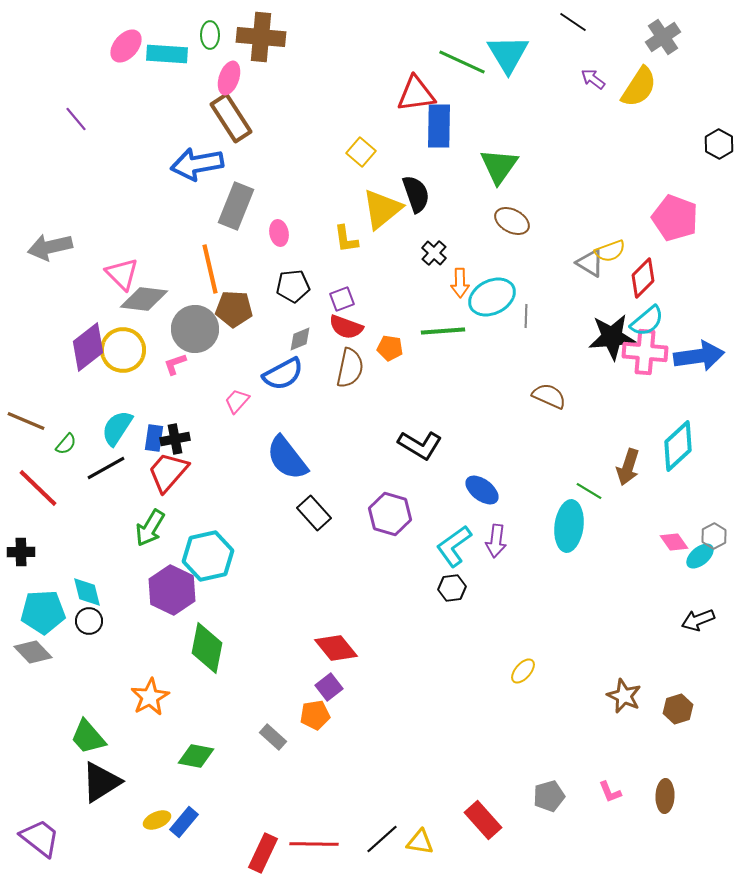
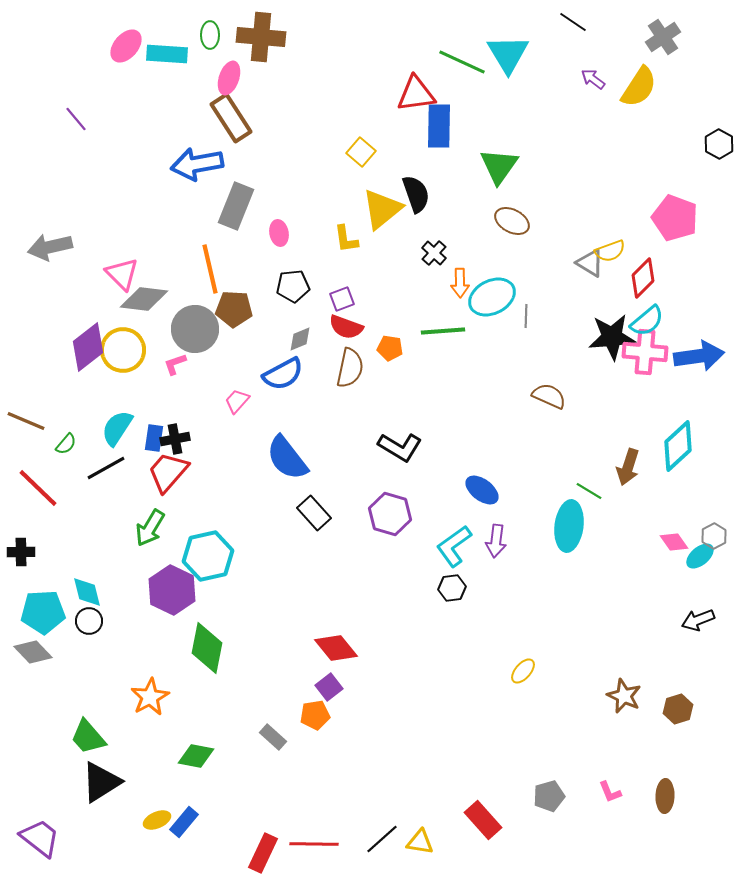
black L-shape at (420, 445): moved 20 px left, 2 px down
